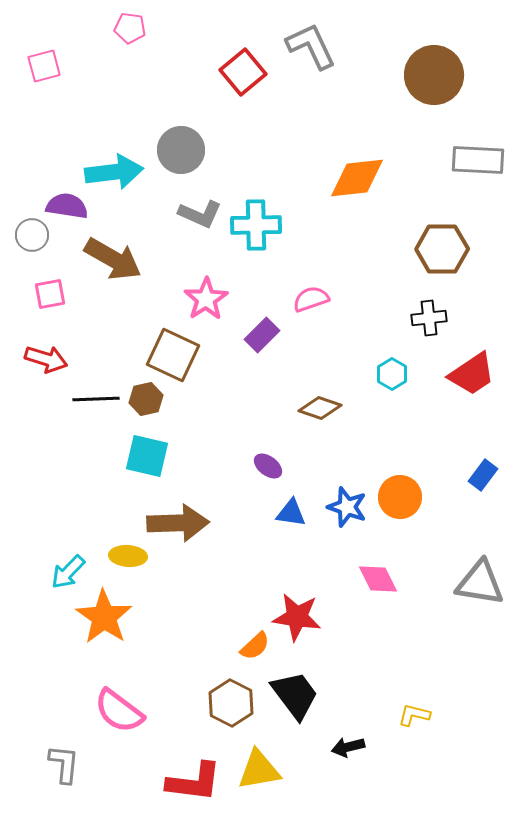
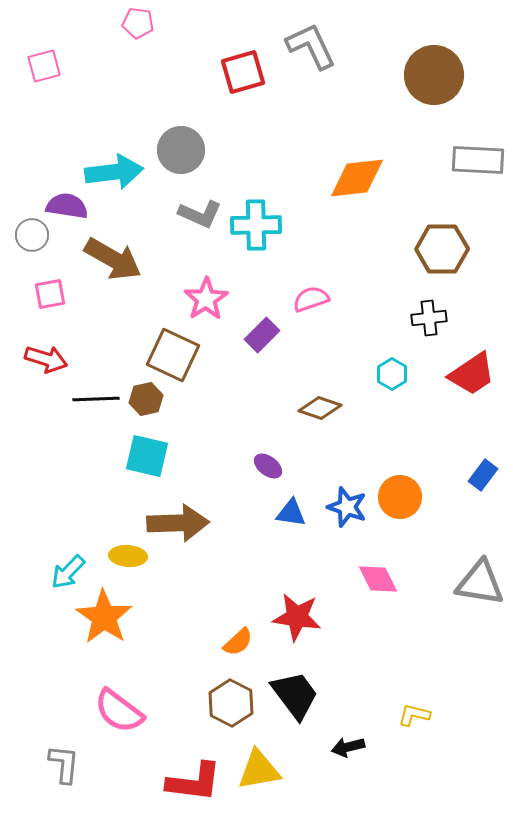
pink pentagon at (130, 28): moved 8 px right, 5 px up
red square at (243, 72): rotated 24 degrees clockwise
orange semicircle at (255, 646): moved 17 px left, 4 px up
